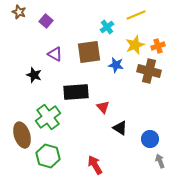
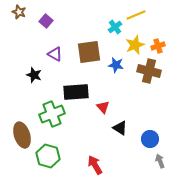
cyan cross: moved 8 px right
green cross: moved 4 px right, 3 px up; rotated 15 degrees clockwise
